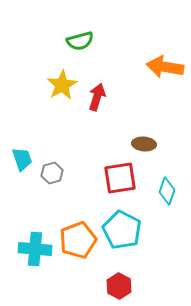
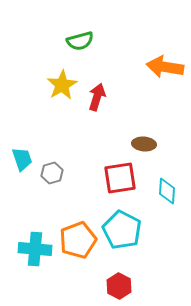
cyan diamond: rotated 16 degrees counterclockwise
